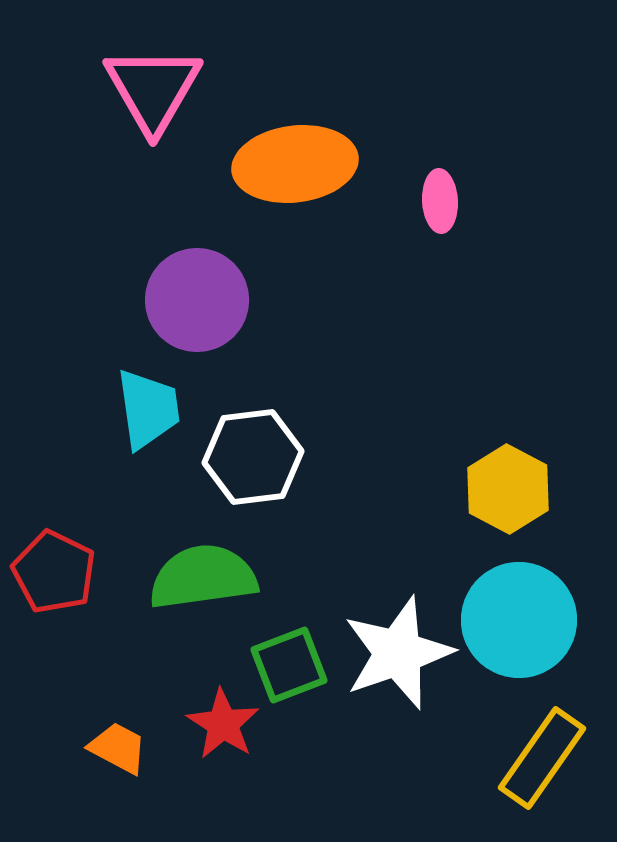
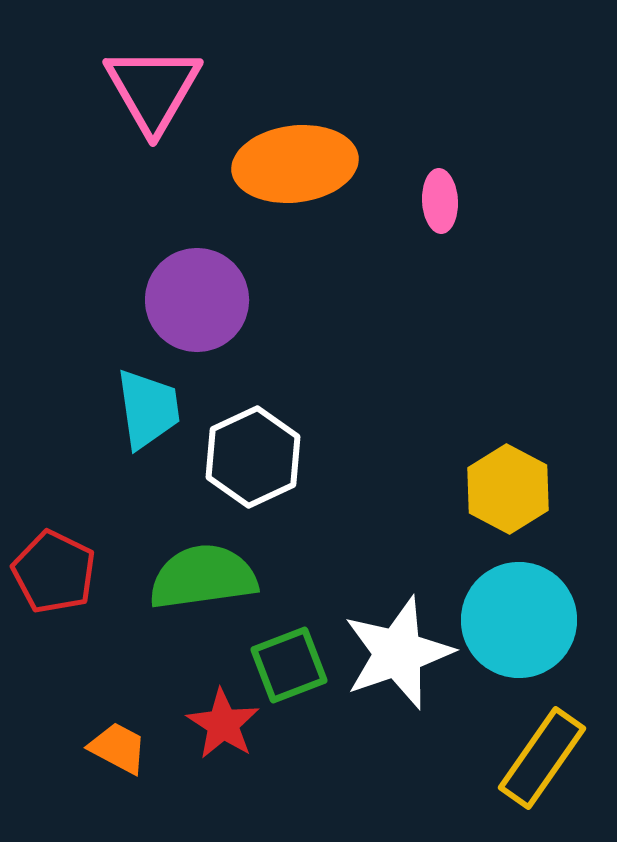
white hexagon: rotated 18 degrees counterclockwise
